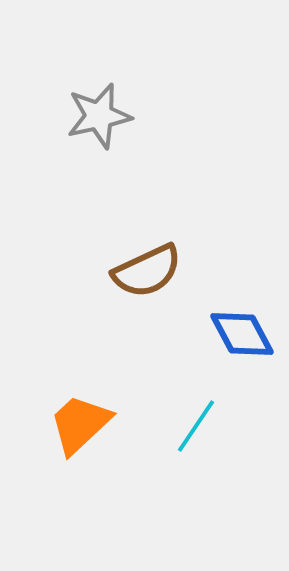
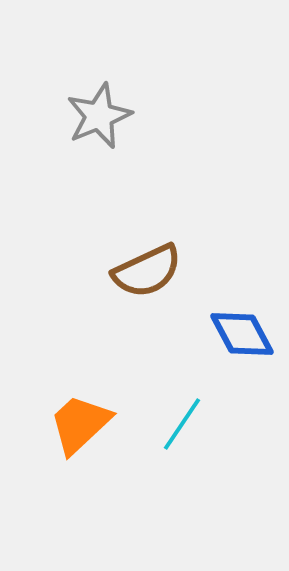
gray star: rotated 10 degrees counterclockwise
cyan line: moved 14 px left, 2 px up
